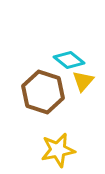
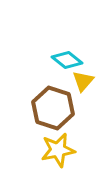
cyan diamond: moved 2 px left
brown hexagon: moved 10 px right, 16 px down
